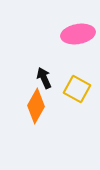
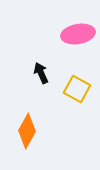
black arrow: moved 3 px left, 5 px up
orange diamond: moved 9 px left, 25 px down
